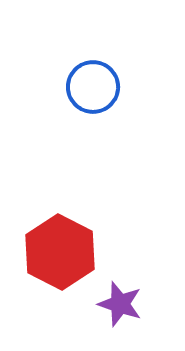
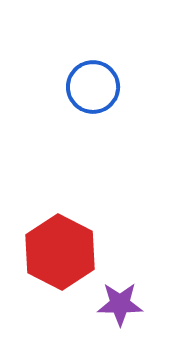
purple star: rotated 18 degrees counterclockwise
